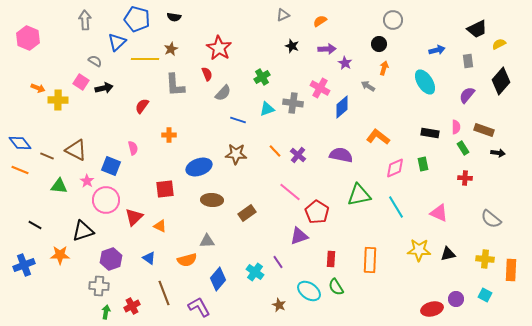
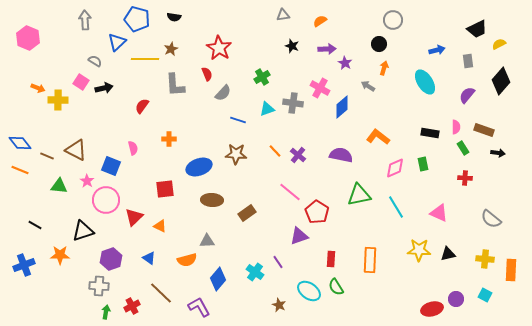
gray triangle at (283, 15): rotated 16 degrees clockwise
orange cross at (169, 135): moved 4 px down
brown line at (164, 293): moved 3 px left; rotated 25 degrees counterclockwise
